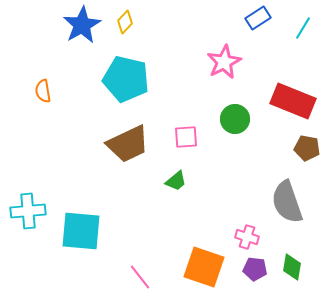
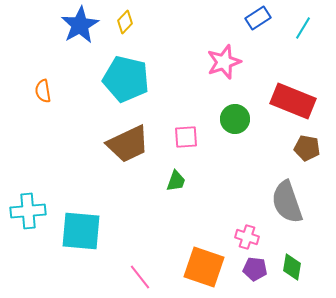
blue star: moved 2 px left
pink star: rotated 8 degrees clockwise
green trapezoid: rotated 30 degrees counterclockwise
